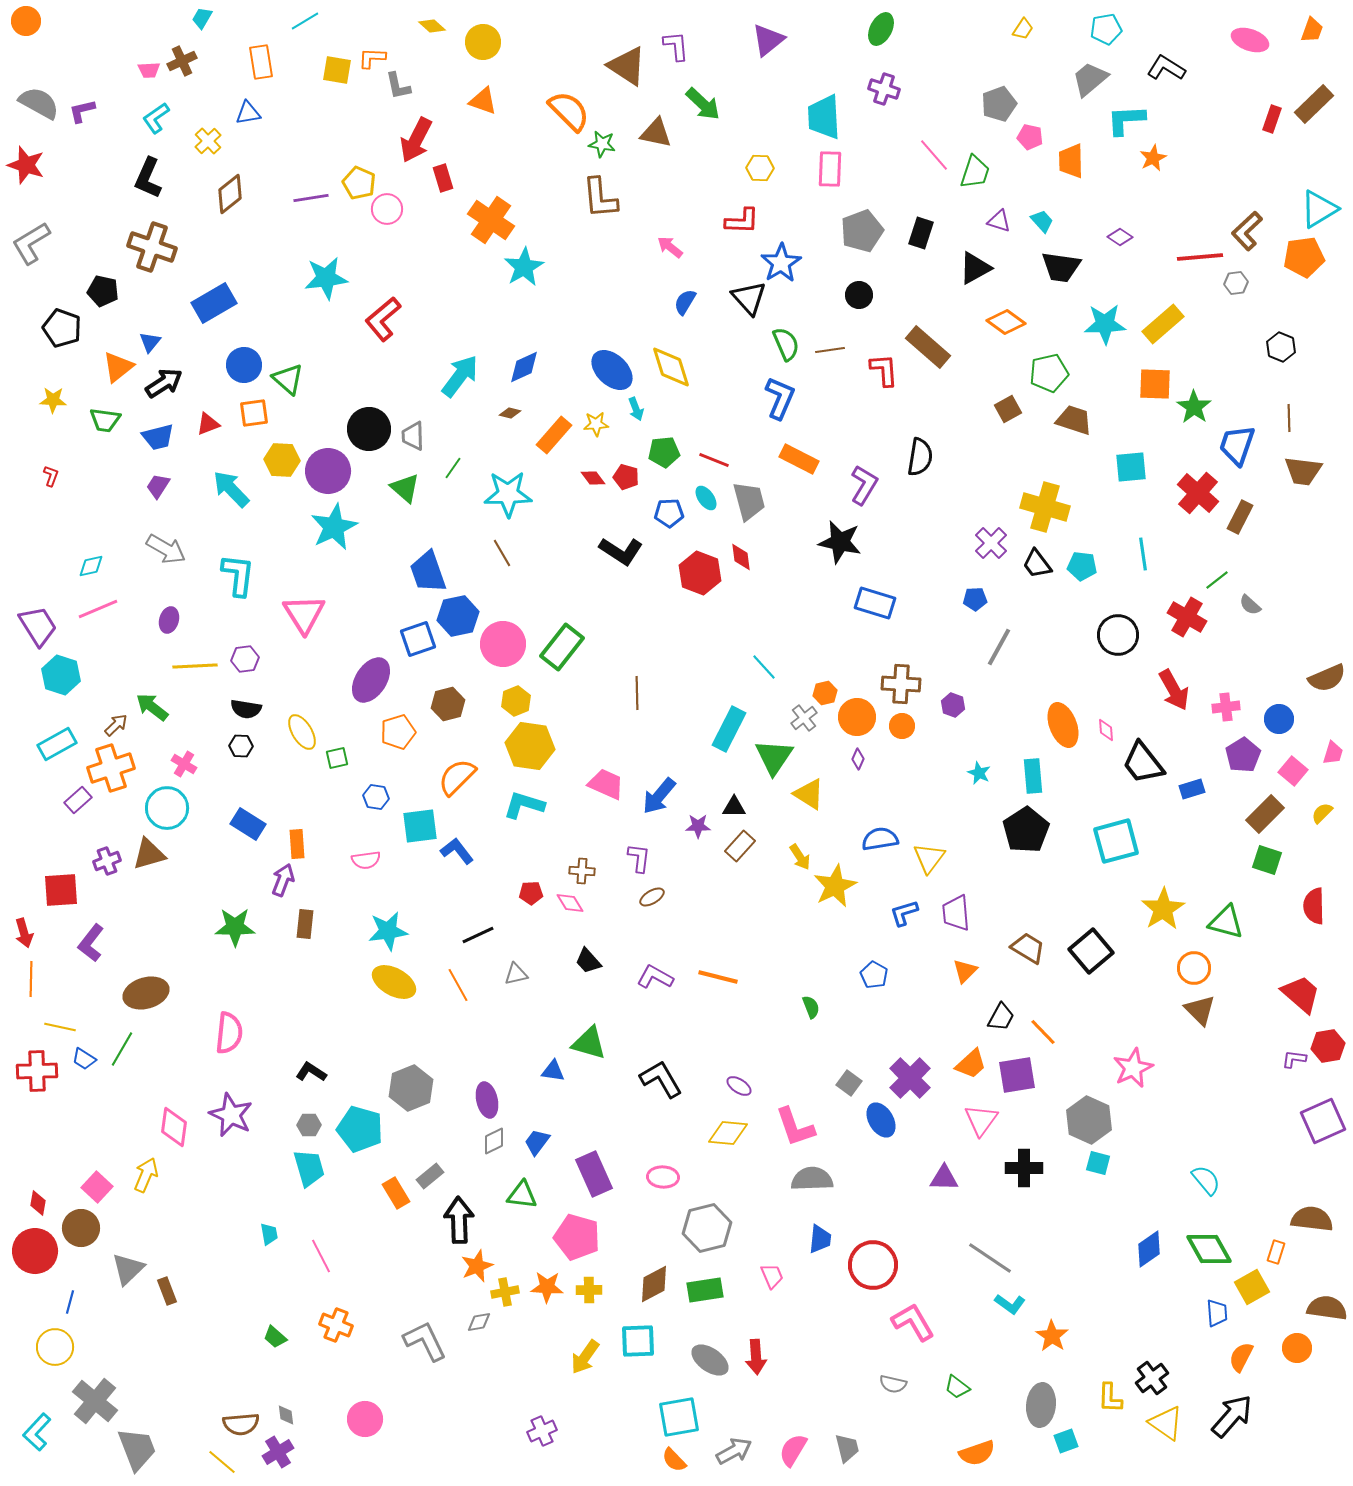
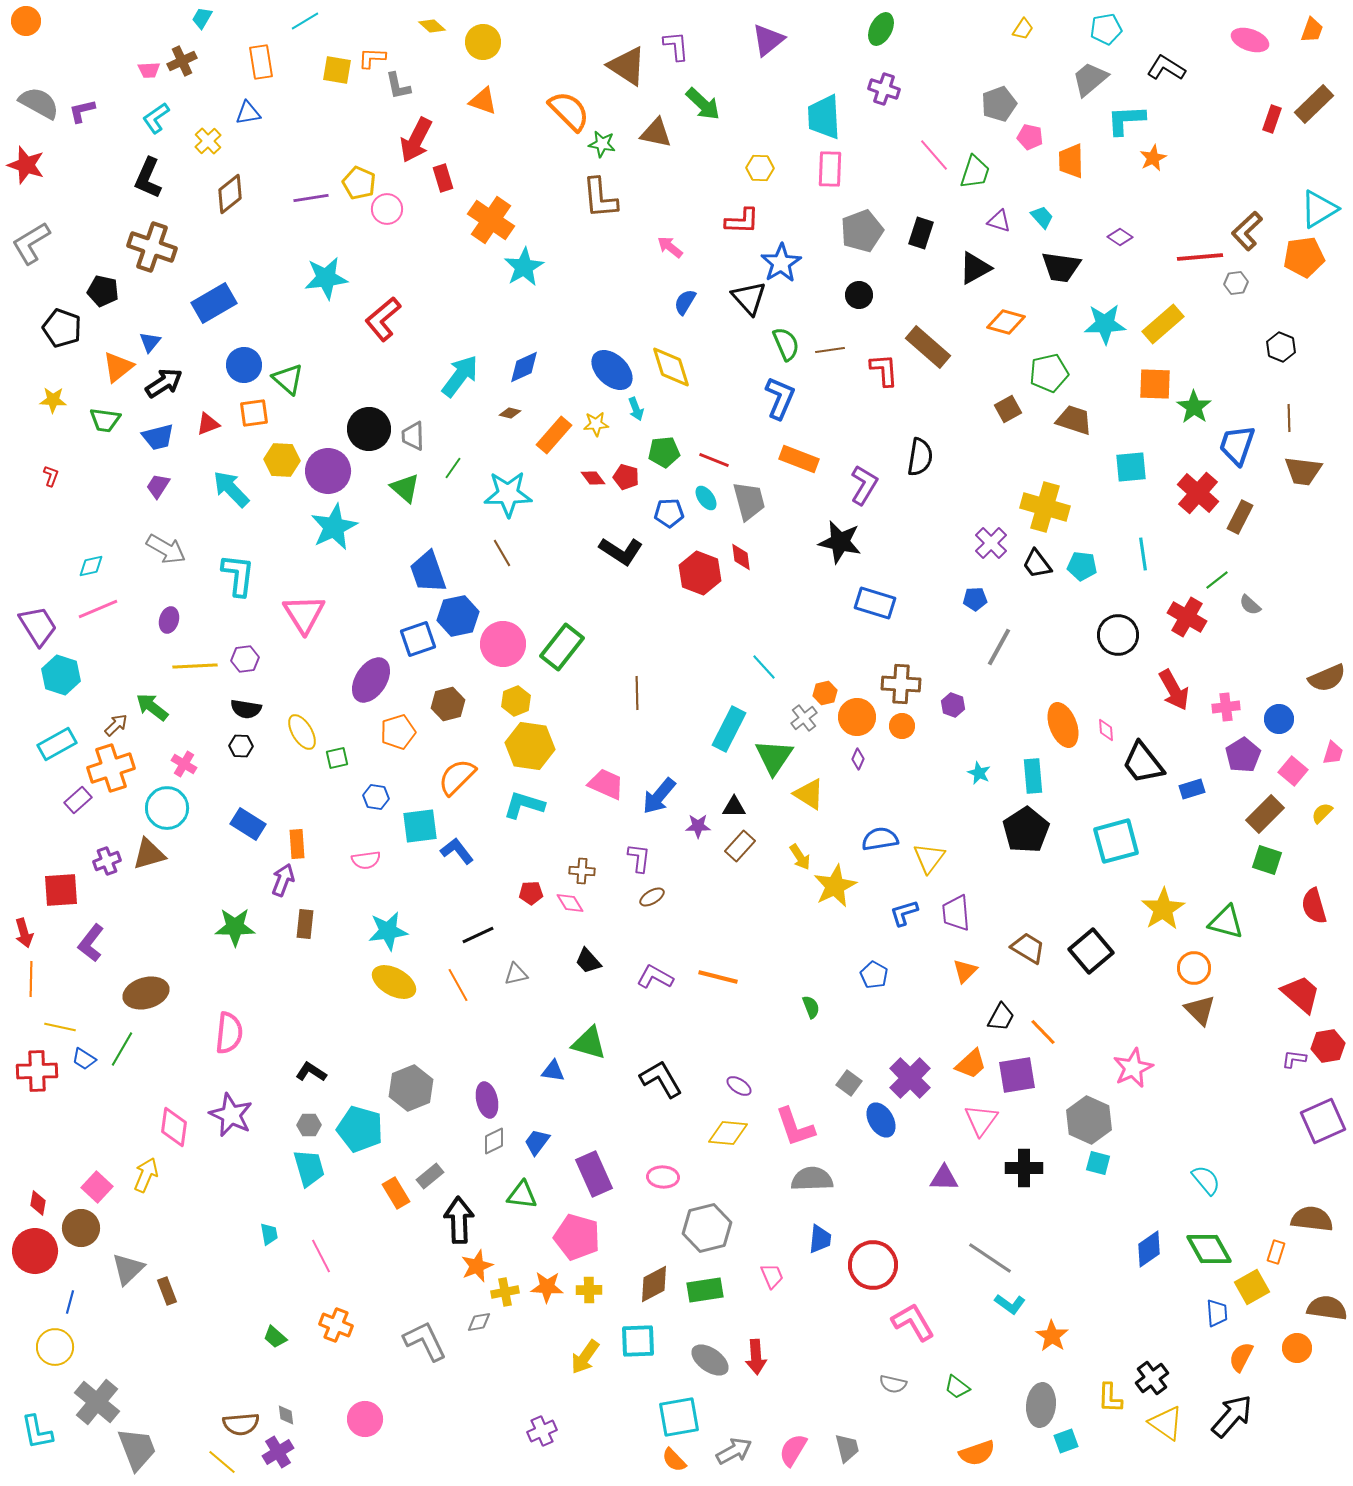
cyan trapezoid at (1042, 221): moved 4 px up
orange diamond at (1006, 322): rotated 21 degrees counterclockwise
orange rectangle at (799, 459): rotated 6 degrees counterclockwise
red semicircle at (1314, 906): rotated 15 degrees counterclockwise
gray cross at (95, 1401): moved 2 px right, 1 px down
cyan L-shape at (37, 1432): rotated 54 degrees counterclockwise
